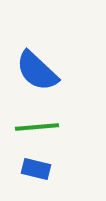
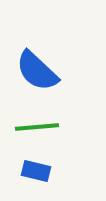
blue rectangle: moved 2 px down
